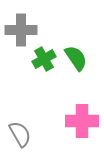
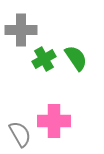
pink cross: moved 28 px left
